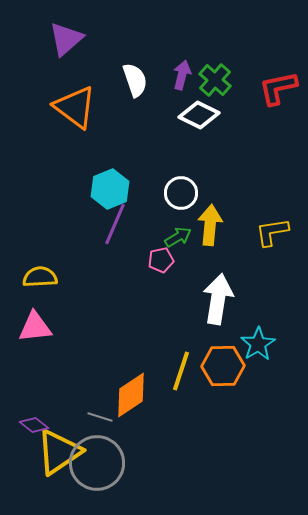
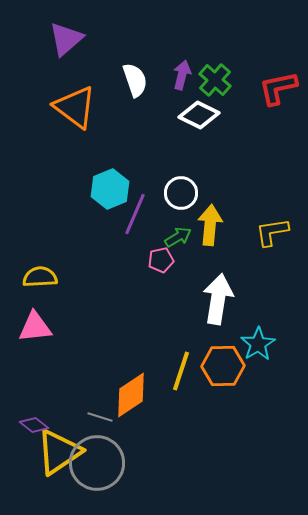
purple line: moved 20 px right, 10 px up
